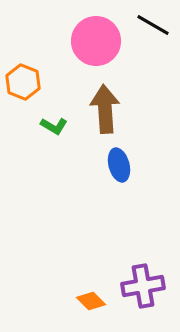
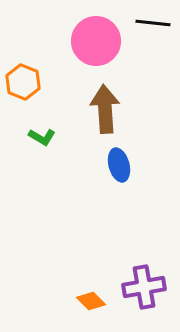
black line: moved 2 px up; rotated 24 degrees counterclockwise
green L-shape: moved 12 px left, 11 px down
purple cross: moved 1 px right, 1 px down
